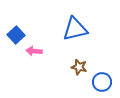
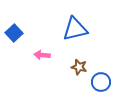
blue square: moved 2 px left, 2 px up
pink arrow: moved 8 px right, 4 px down
blue circle: moved 1 px left
